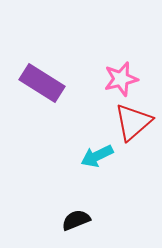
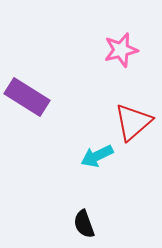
pink star: moved 29 px up
purple rectangle: moved 15 px left, 14 px down
black semicircle: moved 8 px right, 4 px down; rotated 88 degrees counterclockwise
